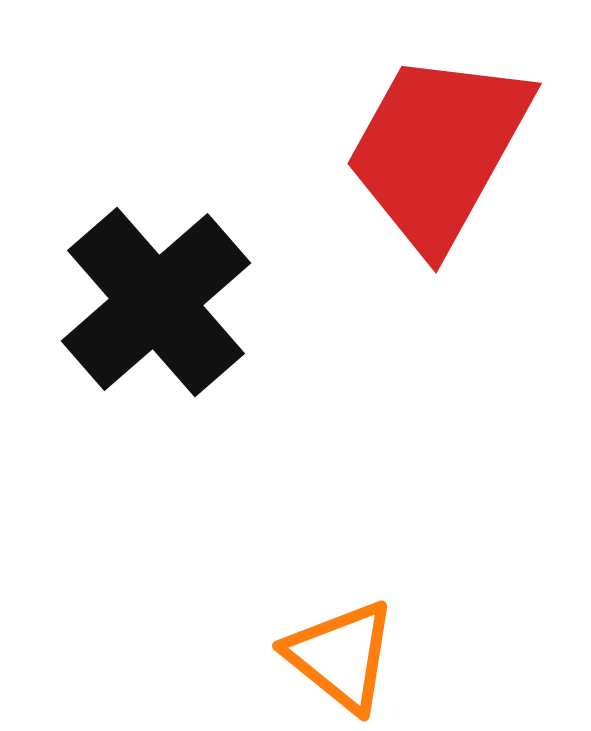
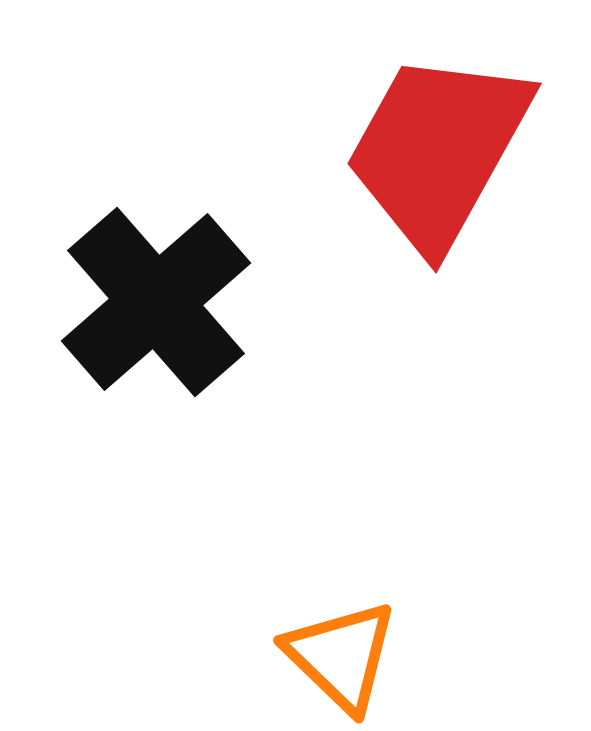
orange triangle: rotated 5 degrees clockwise
